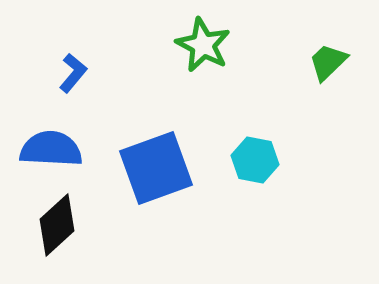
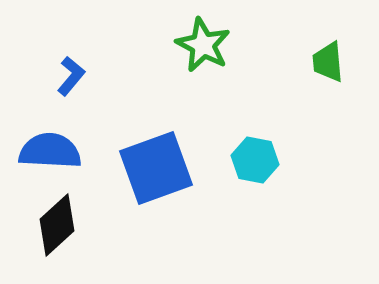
green trapezoid: rotated 51 degrees counterclockwise
blue L-shape: moved 2 px left, 3 px down
blue semicircle: moved 1 px left, 2 px down
